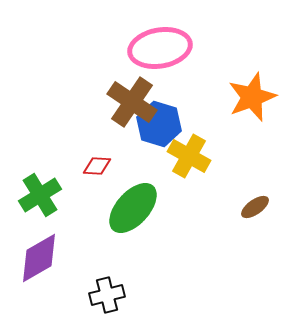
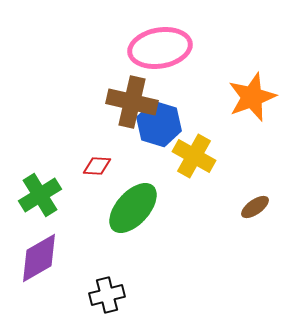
brown cross: rotated 21 degrees counterclockwise
yellow cross: moved 5 px right
